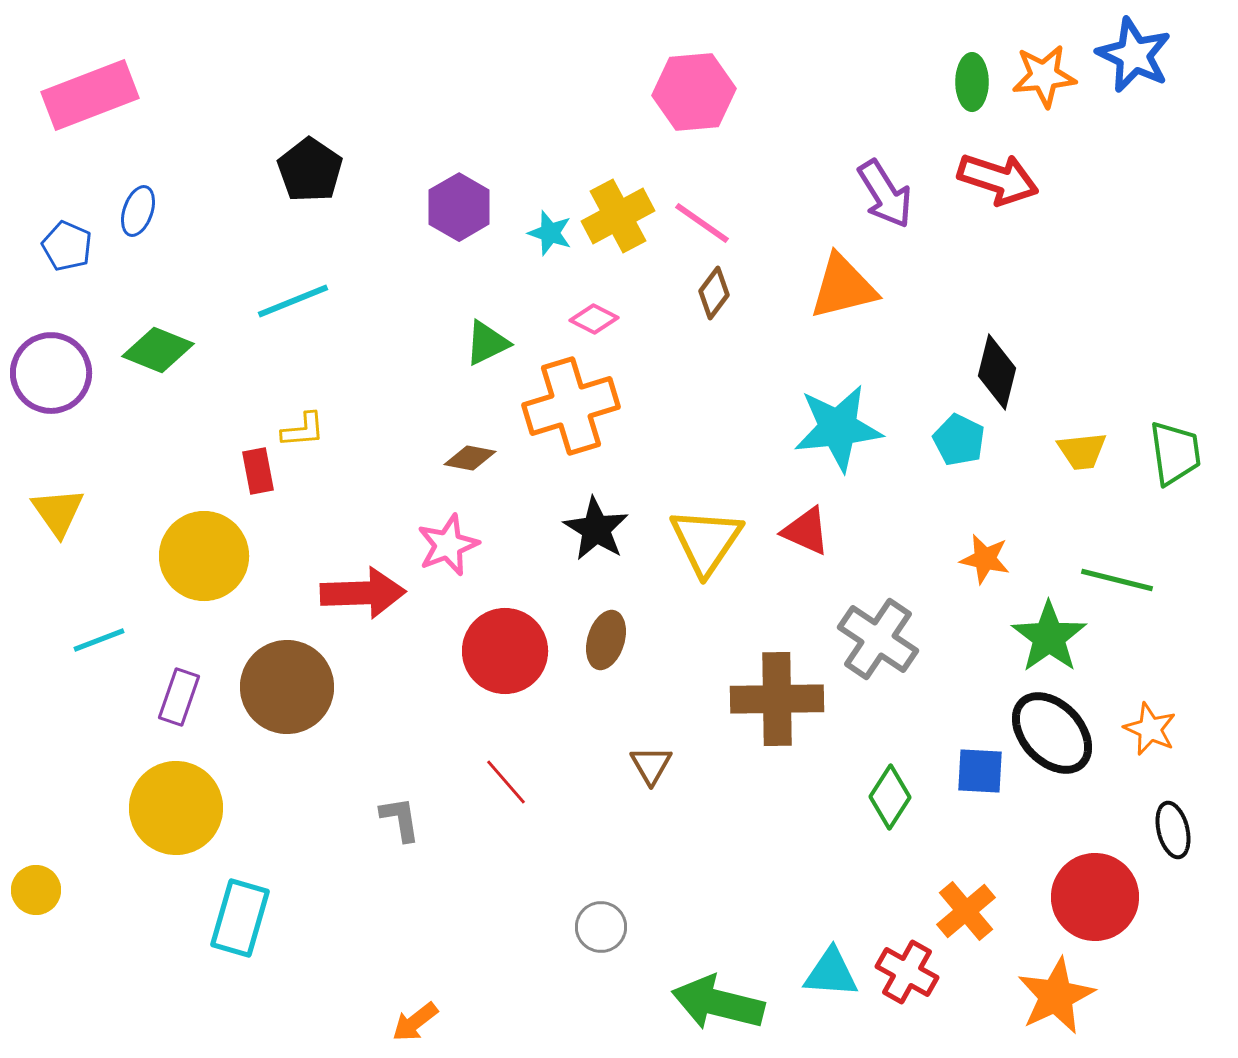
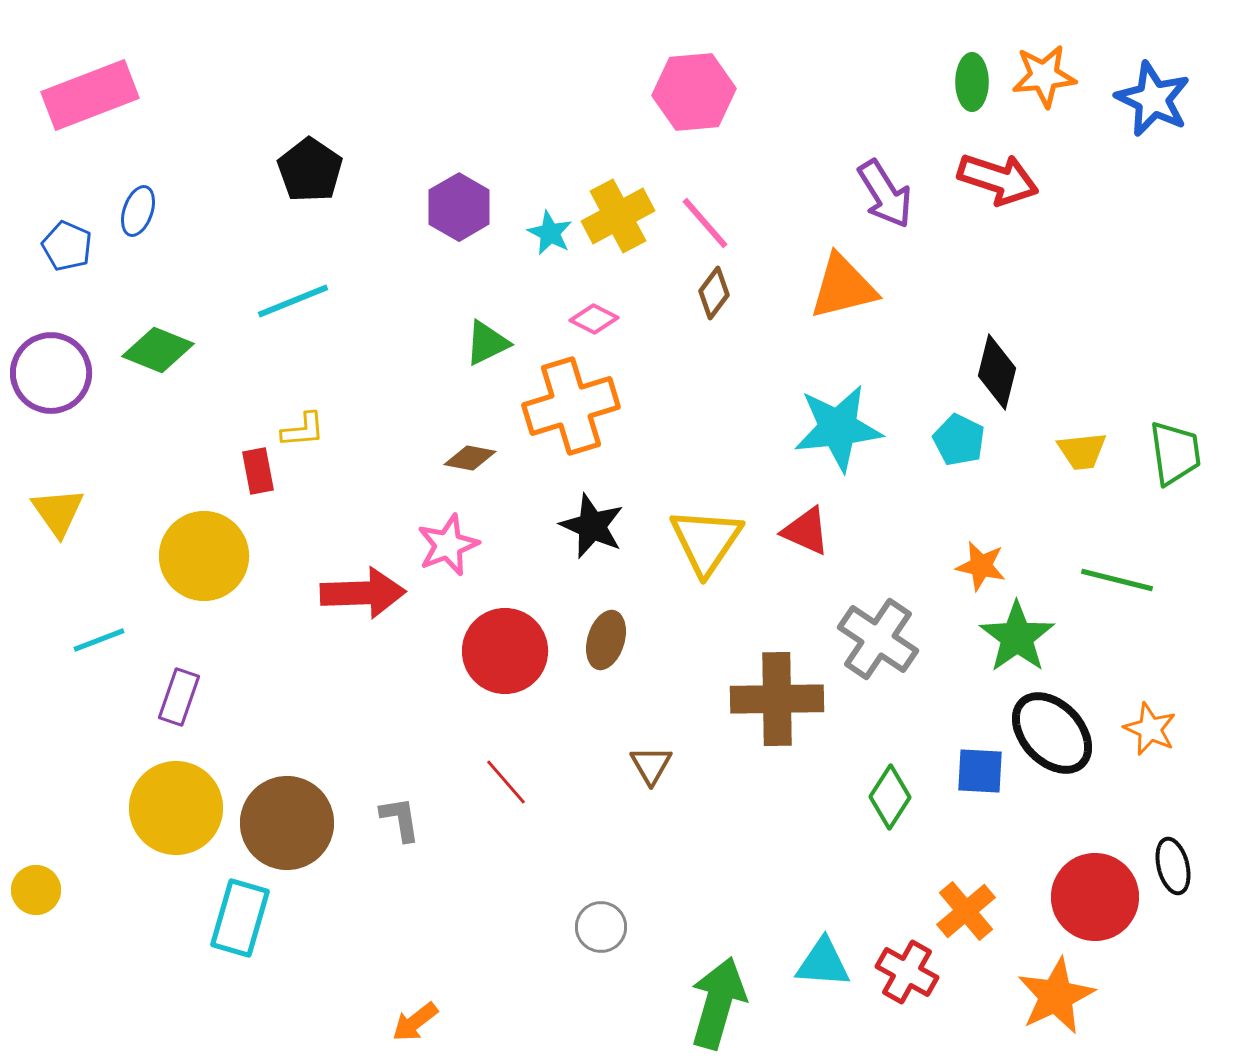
blue star at (1134, 55): moved 19 px right, 44 px down
pink line at (702, 223): moved 3 px right; rotated 14 degrees clockwise
cyan star at (550, 233): rotated 9 degrees clockwise
black star at (596, 529): moved 4 px left, 3 px up; rotated 8 degrees counterclockwise
orange star at (985, 559): moved 4 px left, 7 px down
green star at (1049, 637): moved 32 px left
brown circle at (287, 687): moved 136 px down
black ellipse at (1173, 830): moved 36 px down
cyan triangle at (831, 973): moved 8 px left, 10 px up
green arrow at (718, 1003): rotated 92 degrees clockwise
